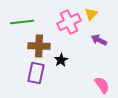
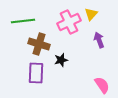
green line: moved 1 px right, 1 px up
purple arrow: rotated 42 degrees clockwise
brown cross: moved 2 px up; rotated 15 degrees clockwise
black star: rotated 16 degrees clockwise
purple rectangle: rotated 10 degrees counterclockwise
